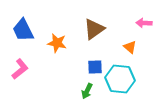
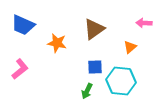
blue trapezoid: moved 5 px up; rotated 40 degrees counterclockwise
orange triangle: rotated 40 degrees clockwise
cyan hexagon: moved 1 px right, 2 px down
